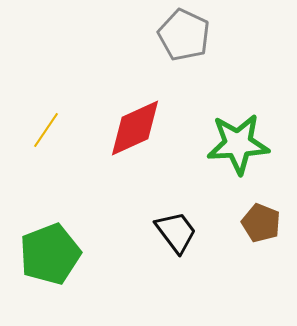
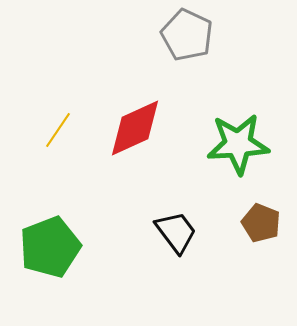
gray pentagon: moved 3 px right
yellow line: moved 12 px right
green pentagon: moved 7 px up
